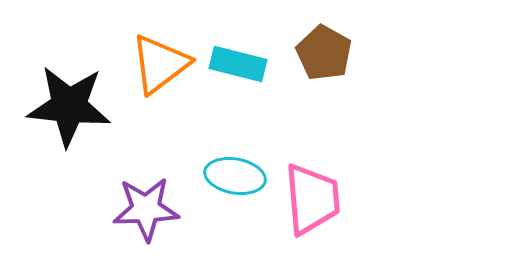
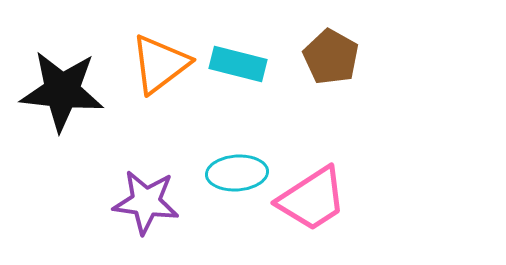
brown pentagon: moved 7 px right, 4 px down
black star: moved 7 px left, 15 px up
cyan ellipse: moved 2 px right, 3 px up; rotated 14 degrees counterclockwise
pink trapezoid: rotated 62 degrees clockwise
purple star: moved 7 px up; rotated 10 degrees clockwise
